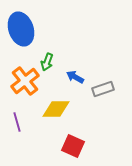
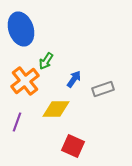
green arrow: moved 1 px left, 1 px up; rotated 12 degrees clockwise
blue arrow: moved 1 px left, 2 px down; rotated 96 degrees clockwise
purple line: rotated 36 degrees clockwise
